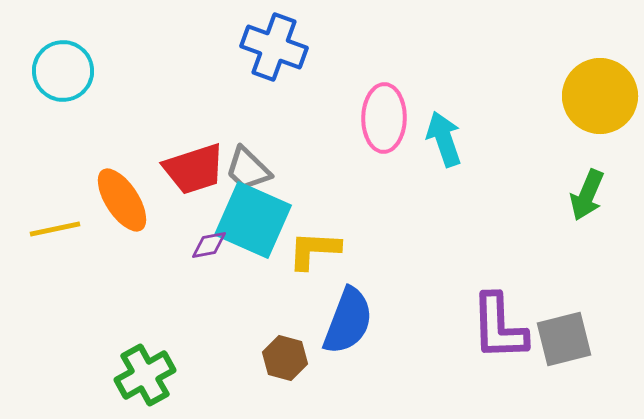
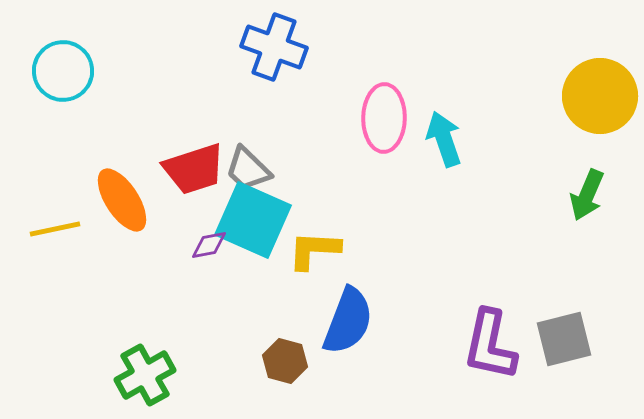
purple L-shape: moved 9 px left, 18 px down; rotated 14 degrees clockwise
brown hexagon: moved 3 px down
